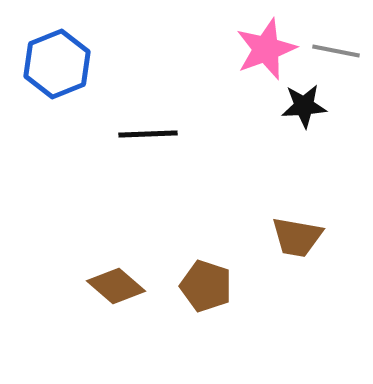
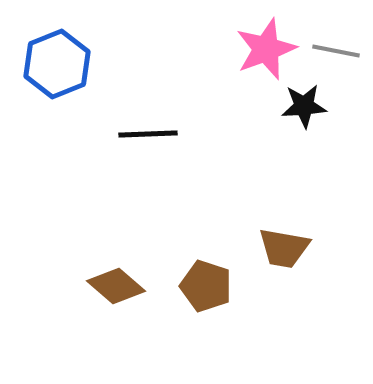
brown trapezoid: moved 13 px left, 11 px down
